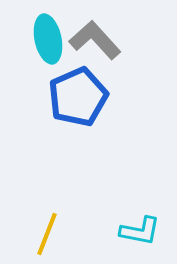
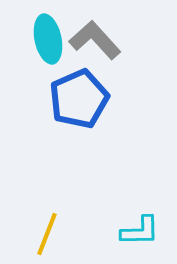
blue pentagon: moved 1 px right, 2 px down
cyan L-shape: rotated 12 degrees counterclockwise
